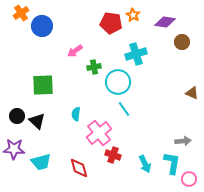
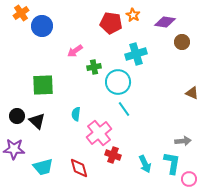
cyan trapezoid: moved 2 px right, 5 px down
